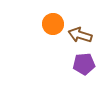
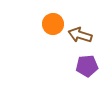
purple pentagon: moved 3 px right, 2 px down
